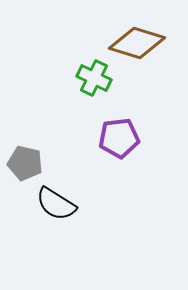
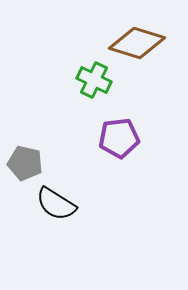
green cross: moved 2 px down
